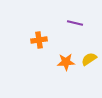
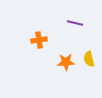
yellow semicircle: rotated 70 degrees counterclockwise
